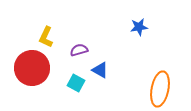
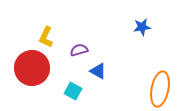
blue star: moved 3 px right
blue triangle: moved 2 px left, 1 px down
cyan square: moved 3 px left, 8 px down
